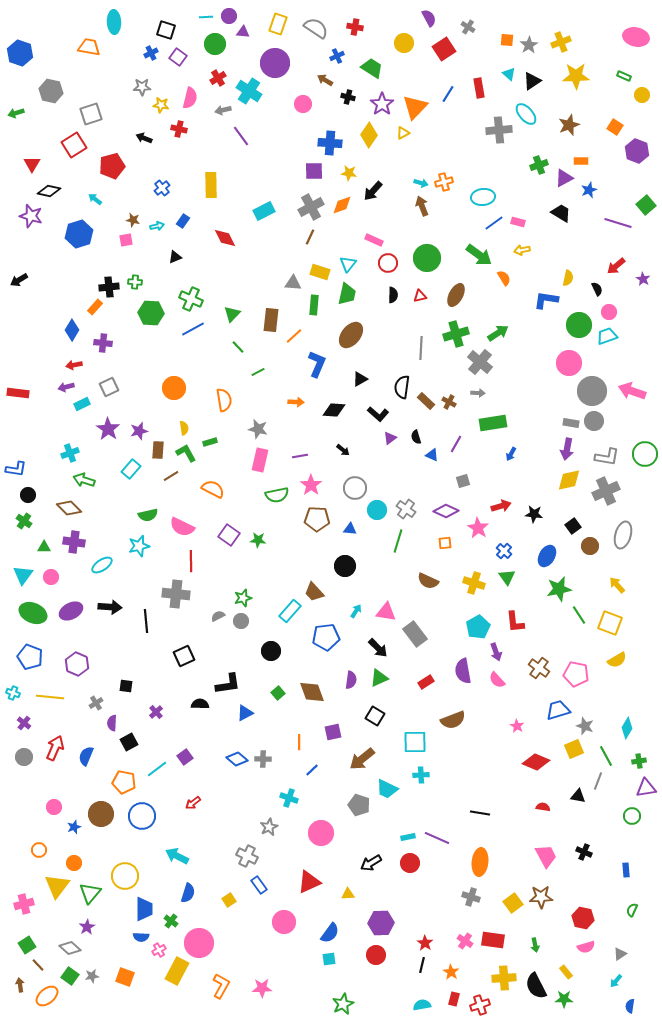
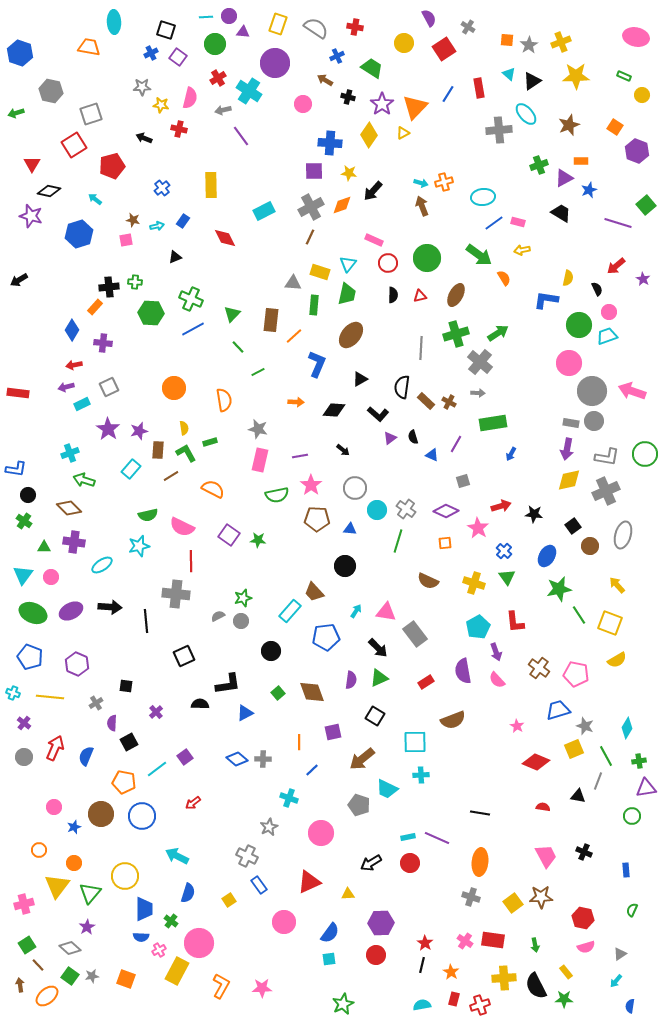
black semicircle at (416, 437): moved 3 px left
orange square at (125, 977): moved 1 px right, 2 px down
